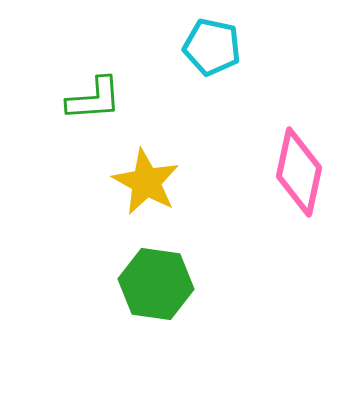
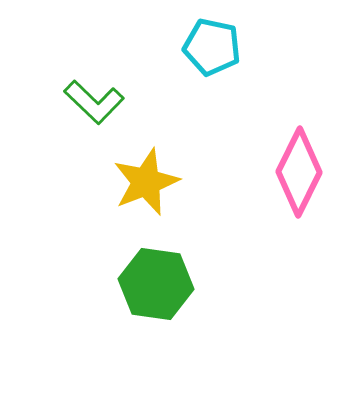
green L-shape: moved 3 px down; rotated 48 degrees clockwise
pink diamond: rotated 14 degrees clockwise
yellow star: rotated 22 degrees clockwise
